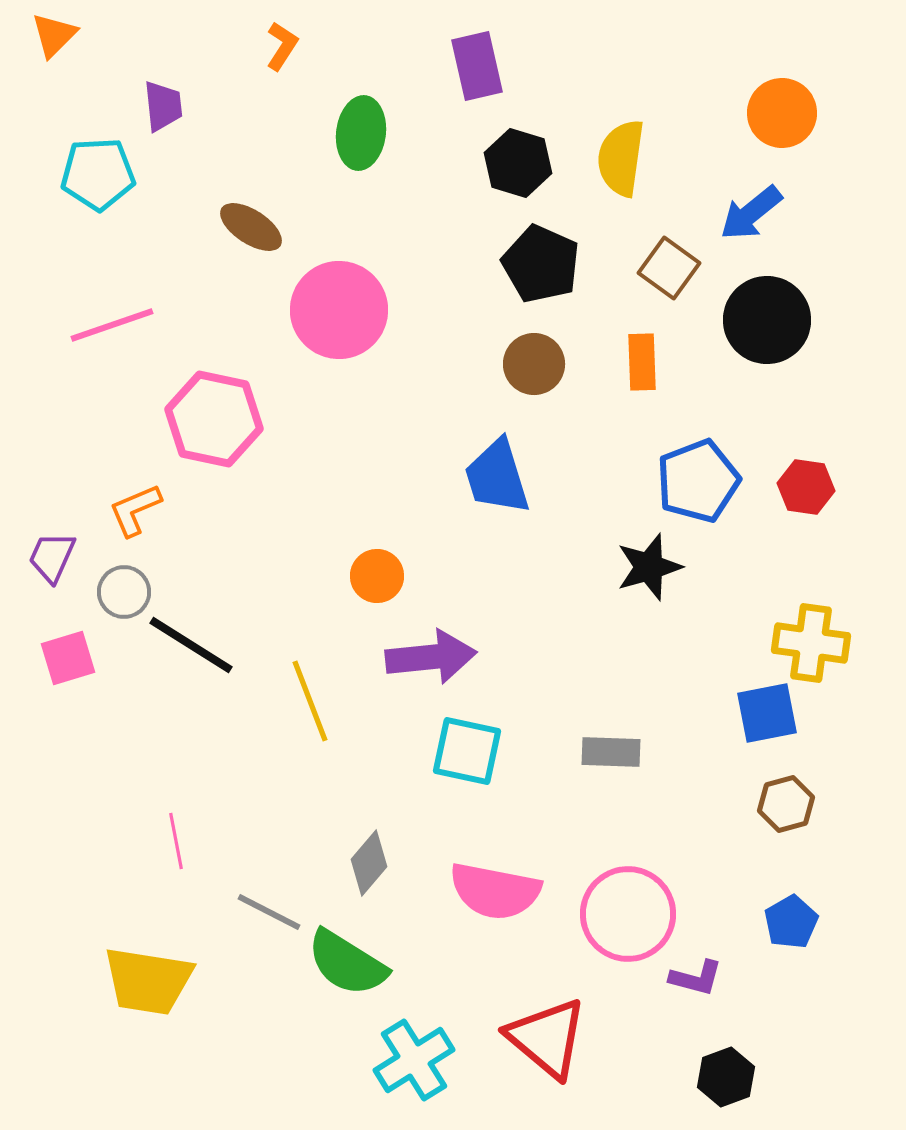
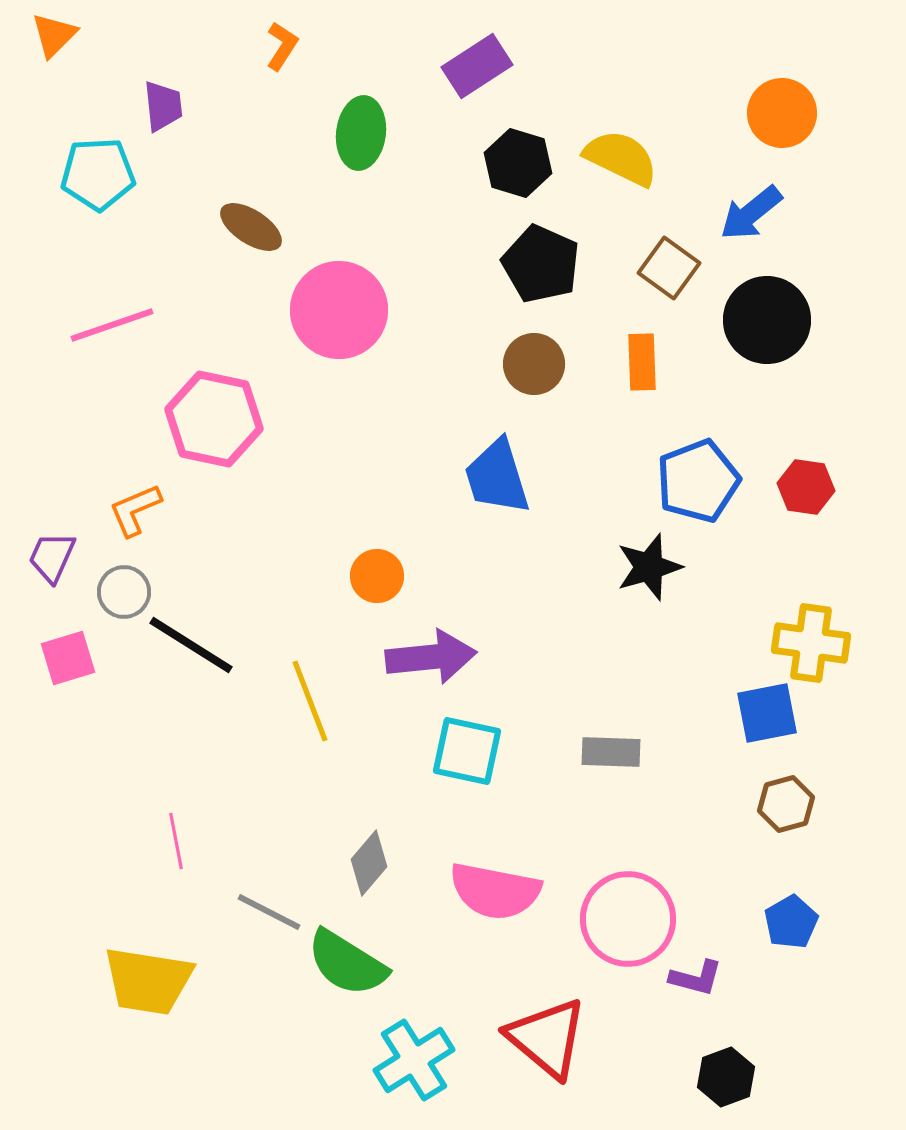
purple rectangle at (477, 66): rotated 70 degrees clockwise
yellow semicircle at (621, 158): rotated 108 degrees clockwise
pink circle at (628, 914): moved 5 px down
